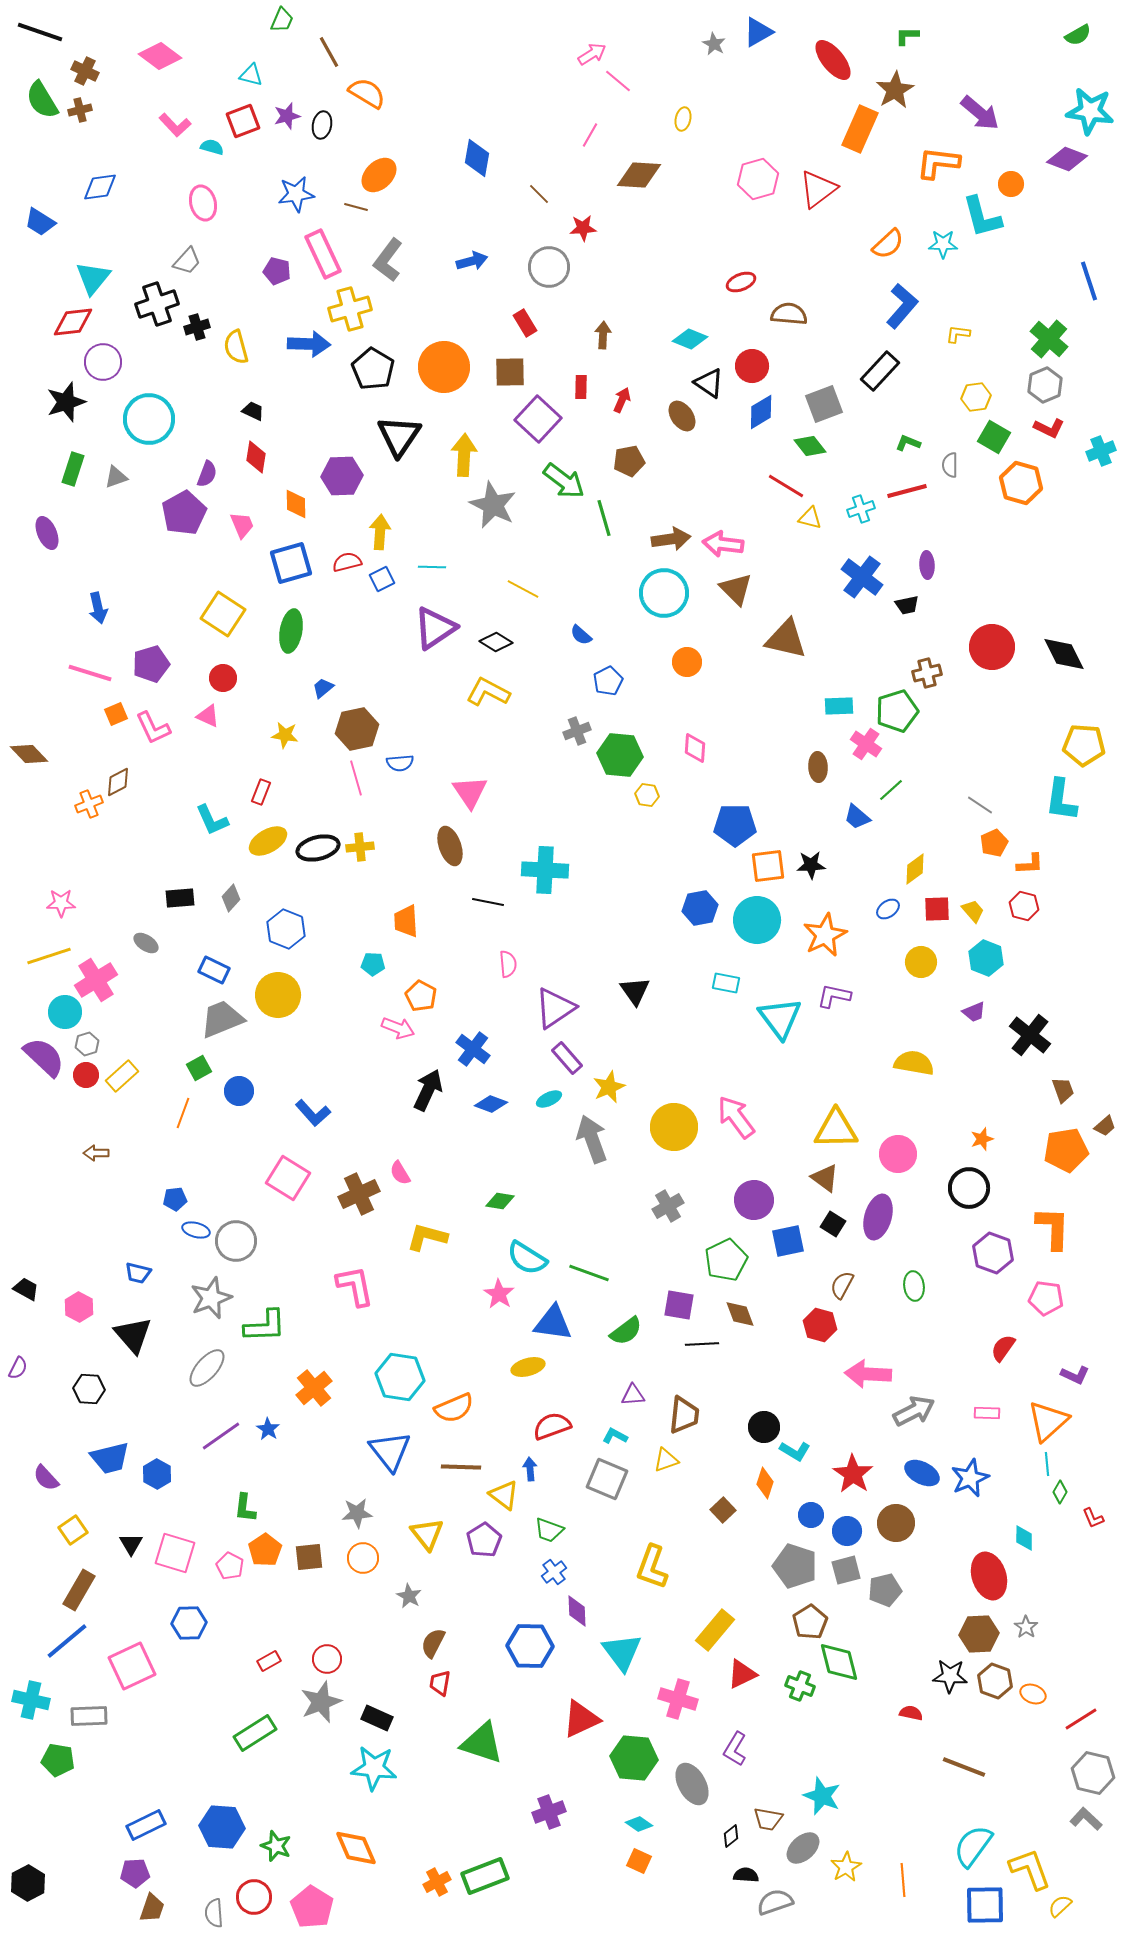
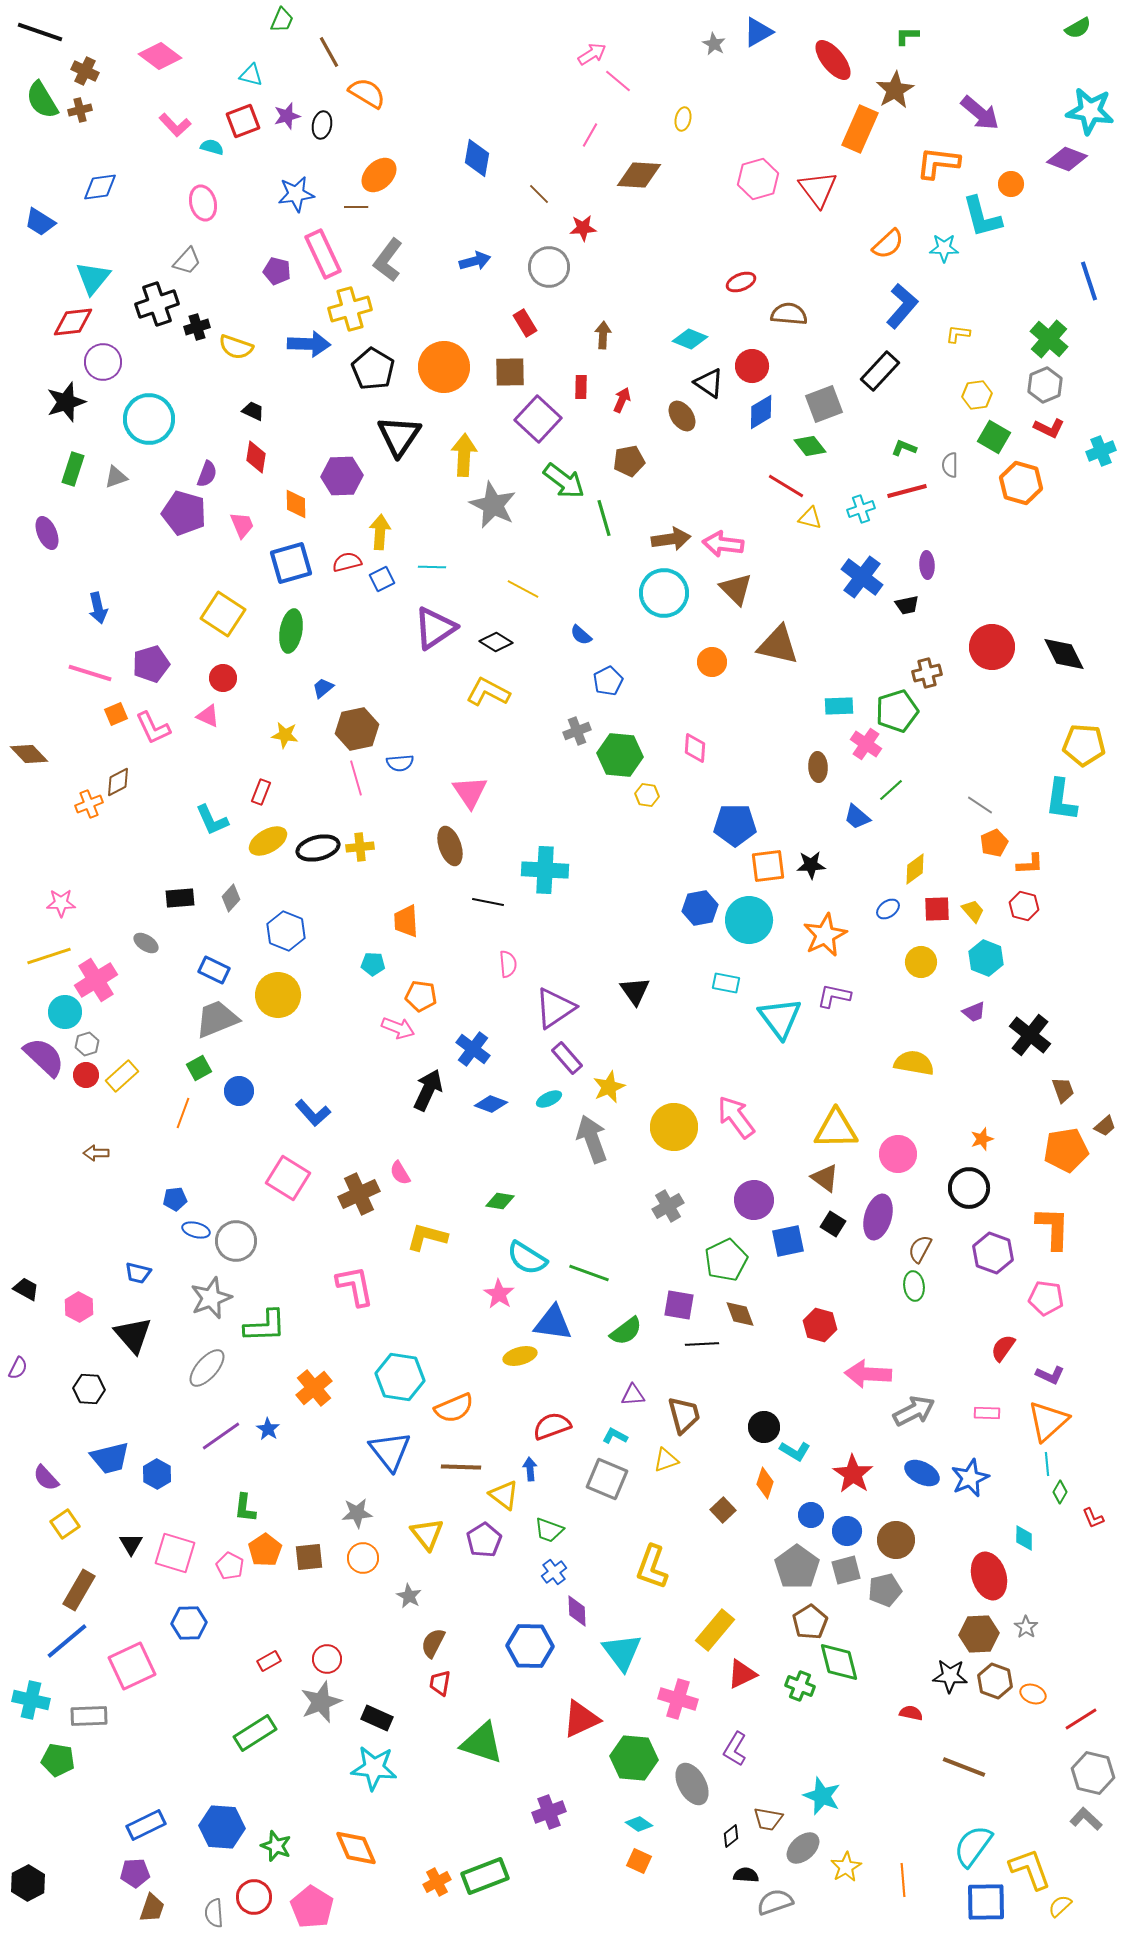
green semicircle at (1078, 35): moved 7 px up
red triangle at (818, 189): rotated 30 degrees counterclockwise
brown line at (356, 207): rotated 15 degrees counterclockwise
cyan star at (943, 244): moved 1 px right, 4 px down
blue arrow at (472, 261): moved 3 px right
yellow semicircle at (236, 347): rotated 56 degrees counterclockwise
yellow hexagon at (976, 397): moved 1 px right, 2 px up
green L-shape at (908, 443): moved 4 px left, 5 px down
purple pentagon at (184, 513): rotated 27 degrees counterclockwise
brown triangle at (786, 639): moved 8 px left, 6 px down
orange circle at (687, 662): moved 25 px right
cyan circle at (757, 920): moved 8 px left
blue hexagon at (286, 929): moved 2 px down
orange pentagon at (421, 996): rotated 20 degrees counterclockwise
gray trapezoid at (222, 1019): moved 5 px left
brown semicircle at (842, 1285): moved 78 px right, 36 px up
yellow ellipse at (528, 1367): moved 8 px left, 11 px up
purple L-shape at (1075, 1375): moved 25 px left
brown trapezoid at (684, 1415): rotated 21 degrees counterclockwise
brown circle at (896, 1523): moved 17 px down
yellow square at (73, 1530): moved 8 px left, 6 px up
gray pentagon at (795, 1566): moved 2 px right, 1 px down; rotated 18 degrees clockwise
blue square at (985, 1905): moved 1 px right, 3 px up
